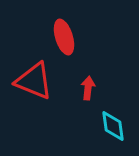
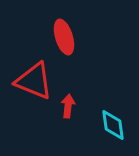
red arrow: moved 20 px left, 18 px down
cyan diamond: moved 1 px up
